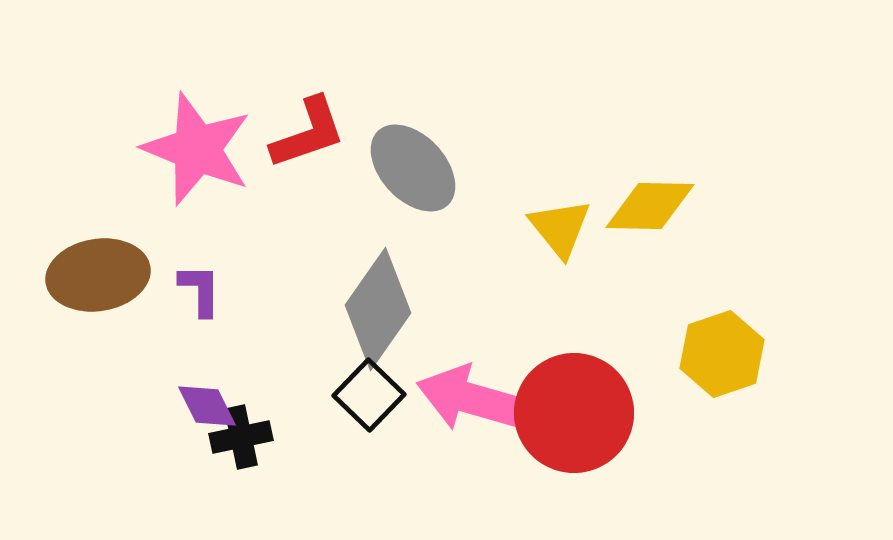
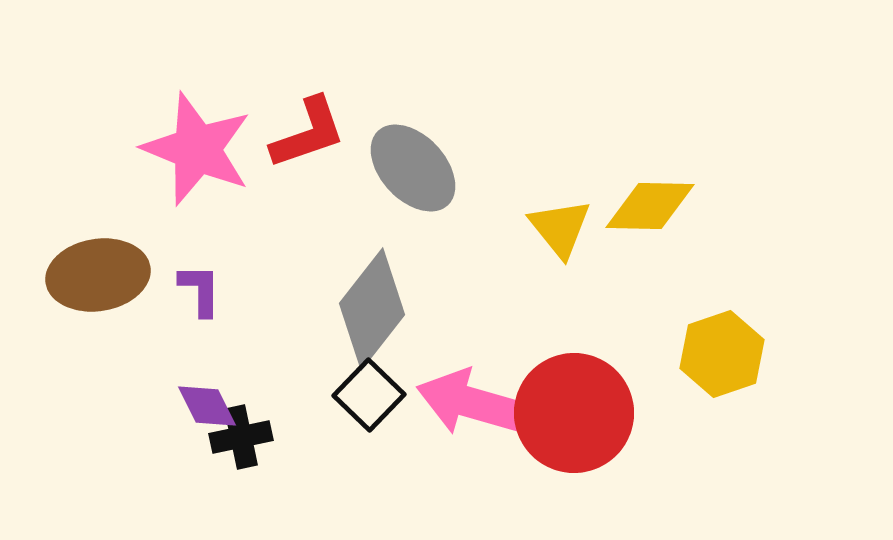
gray diamond: moved 6 px left; rotated 3 degrees clockwise
pink arrow: moved 4 px down
